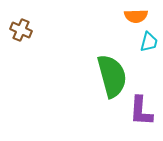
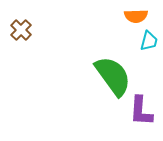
brown cross: rotated 20 degrees clockwise
cyan trapezoid: moved 1 px up
green semicircle: moved 1 px right; rotated 21 degrees counterclockwise
